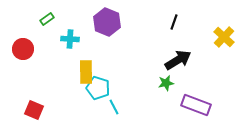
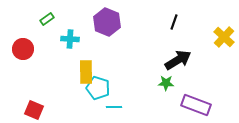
green star: rotated 14 degrees clockwise
cyan line: rotated 63 degrees counterclockwise
